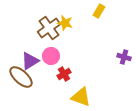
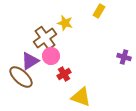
brown cross: moved 4 px left, 10 px down
